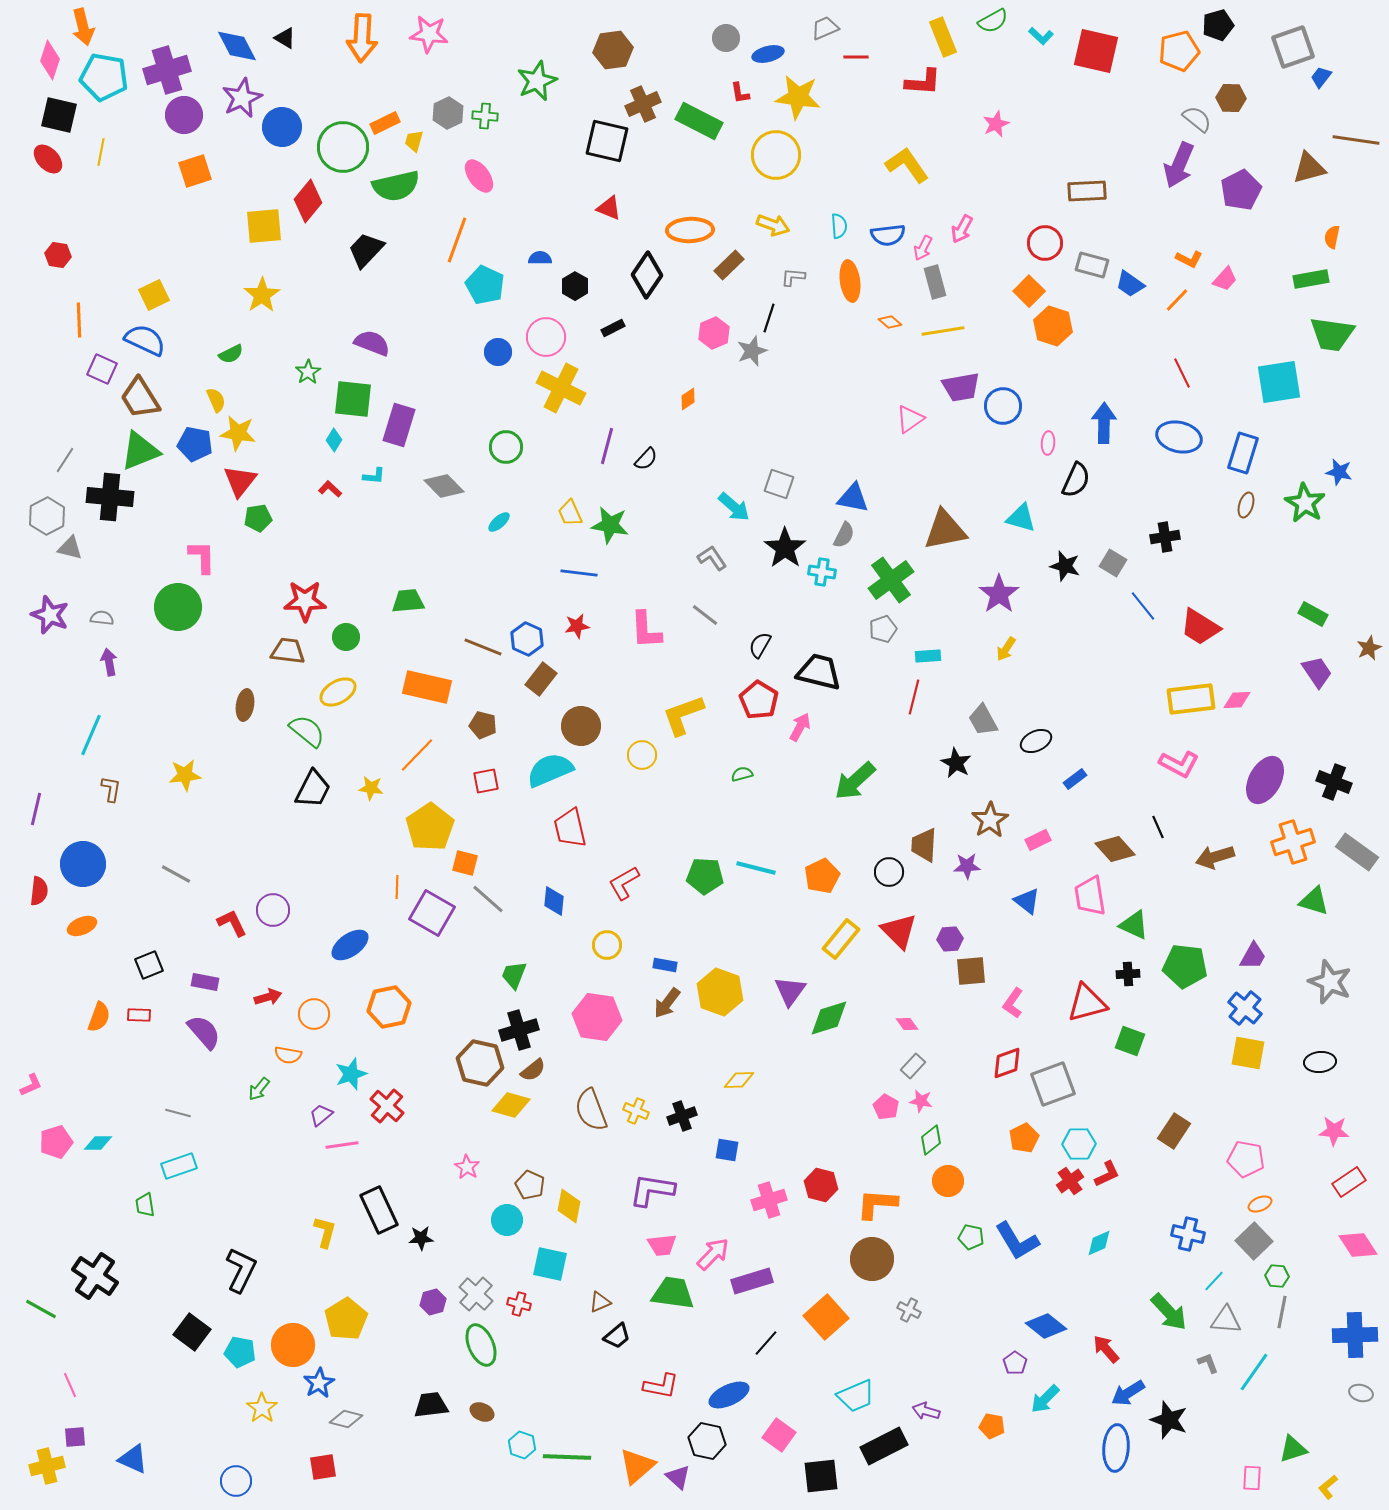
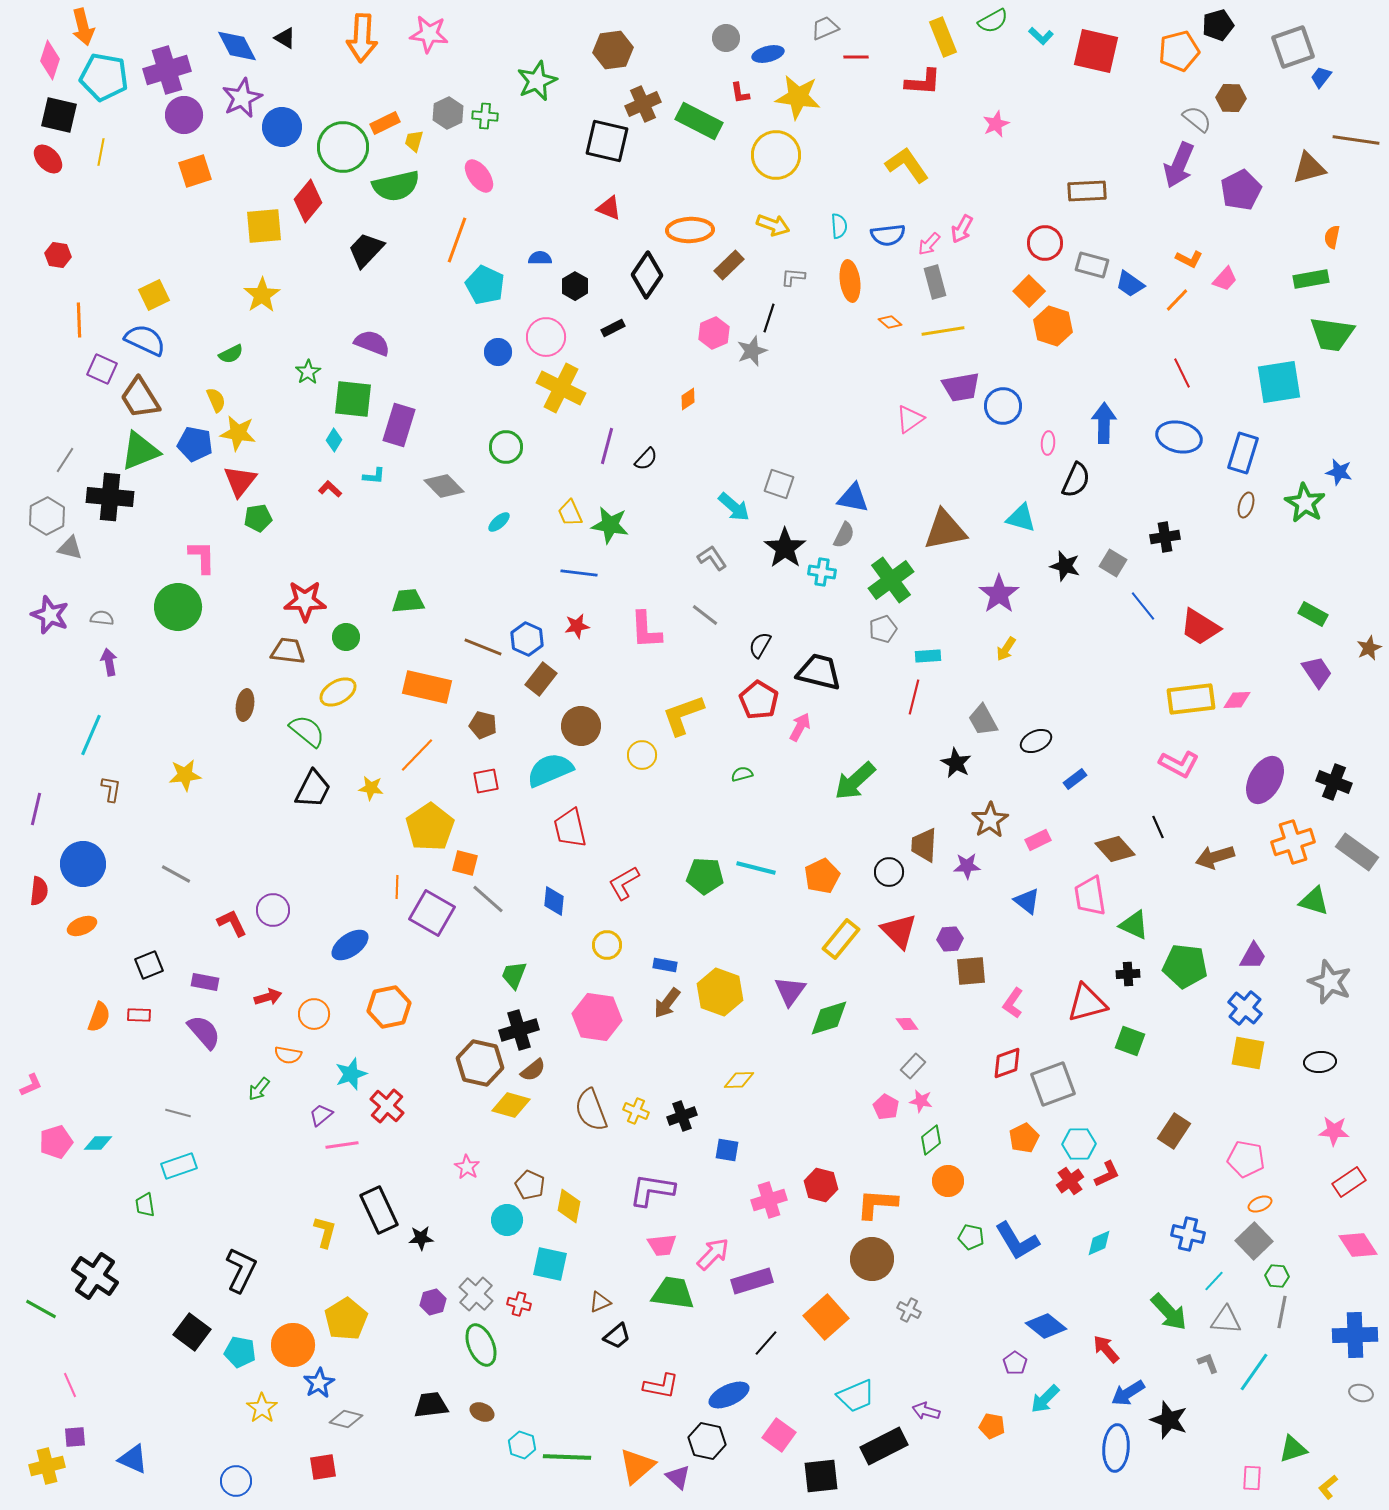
pink arrow at (923, 248): moved 6 px right, 4 px up; rotated 15 degrees clockwise
